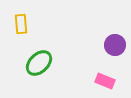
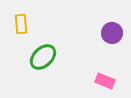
purple circle: moved 3 px left, 12 px up
green ellipse: moved 4 px right, 6 px up
